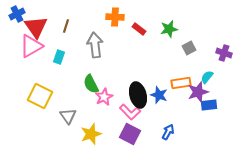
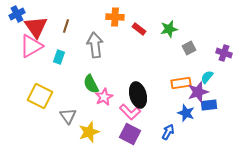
blue star: moved 27 px right, 18 px down
yellow star: moved 2 px left, 2 px up
